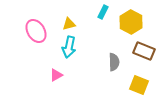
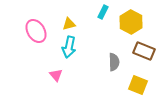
pink triangle: rotated 40 degrees counterclockwise
yellow square: moved 1 px left
